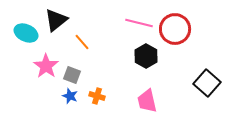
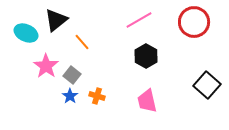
pink line: moved 3 px up; rotated 44 degrees counterclockwise
red circle: moved 19 px right, 7 px up
gray square: rotated 18 degrees clockwise
black square: moved 2 px down
blue star: rotated 14 degrees clockwise
